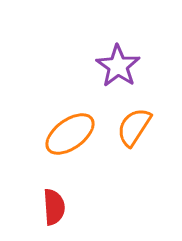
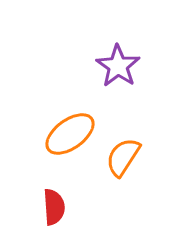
orange semicircle: moved 11 px left, 30 px down
